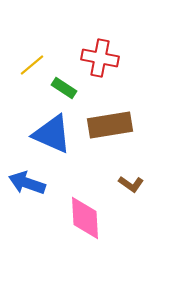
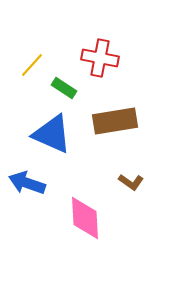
yellow line: rotated 8 degrees counterclockwise
brown rectangle: moved 5 px right, 4 px up
brown L-shape: moved 2 px up
